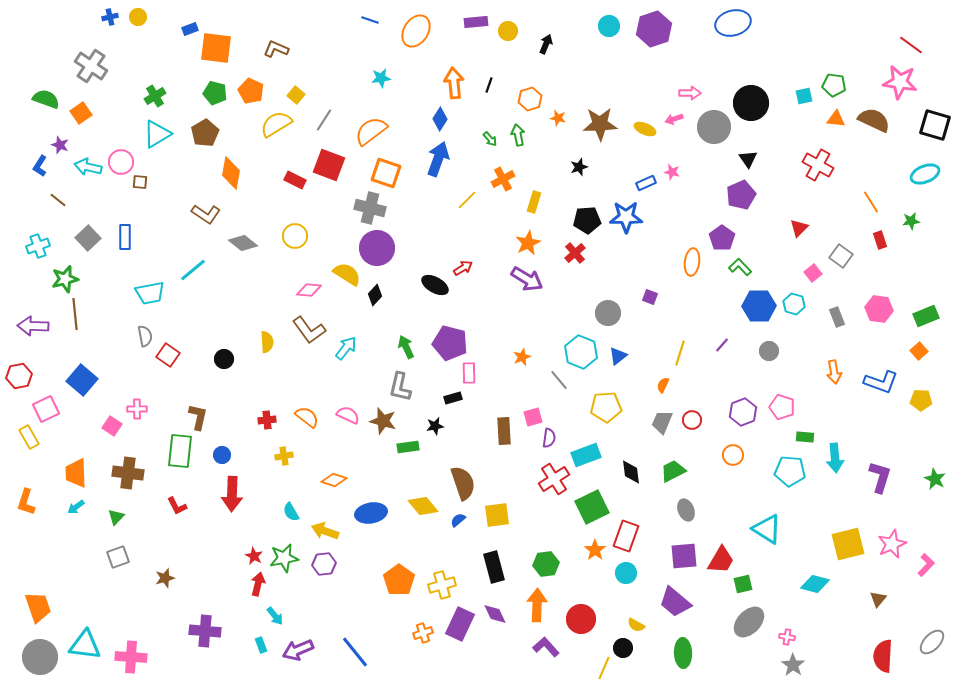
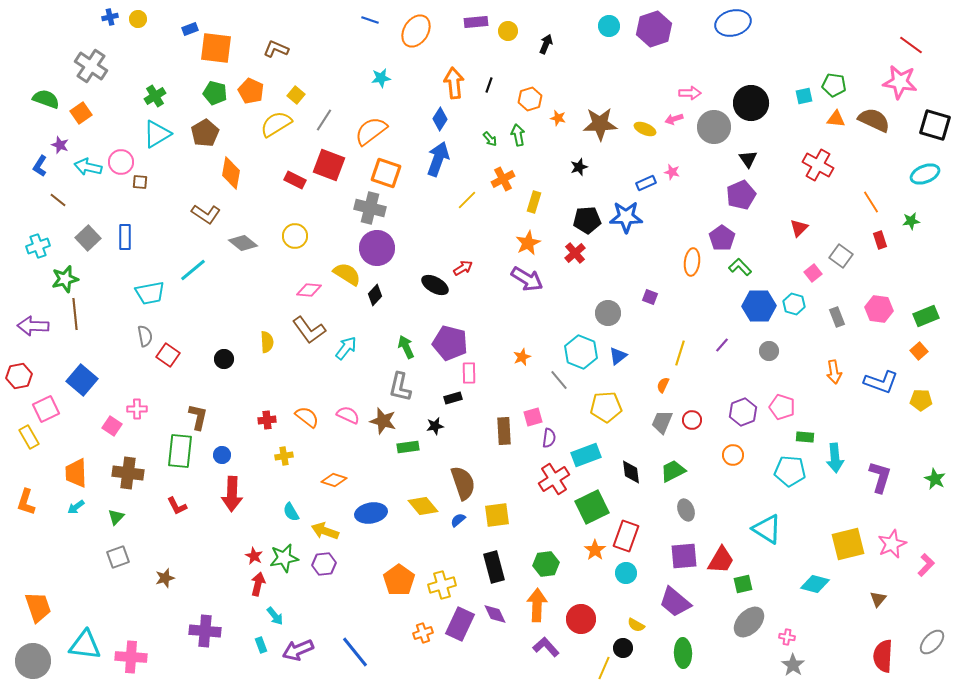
yellow circle at (138, 17): moved 2 px down
gray circle at (40, 657): moved 7 px left, 4 px down
